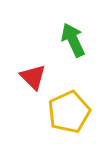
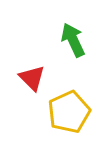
red triangle: moved 1 px left, 1 px down
